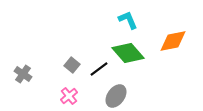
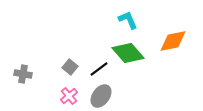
gray square: moved 2 px left, 2 px down
gray cross: rotated 24 degrees counterclockwise
gray ellipse: moved 15 px left
